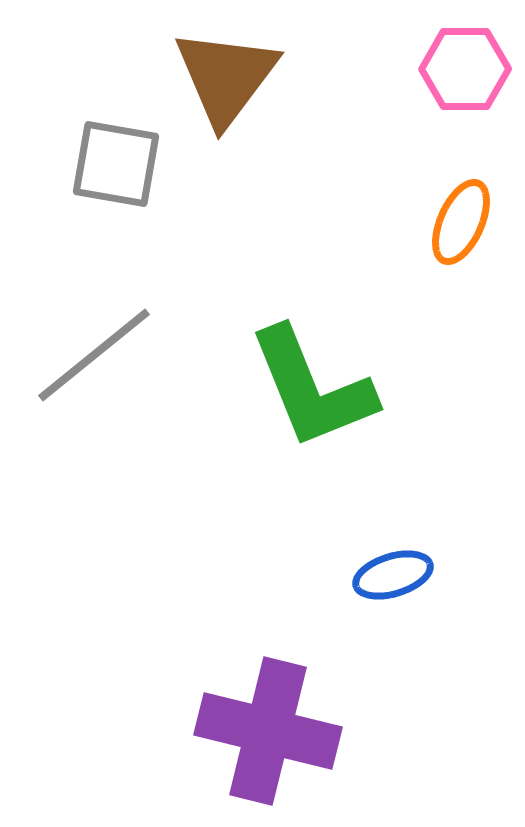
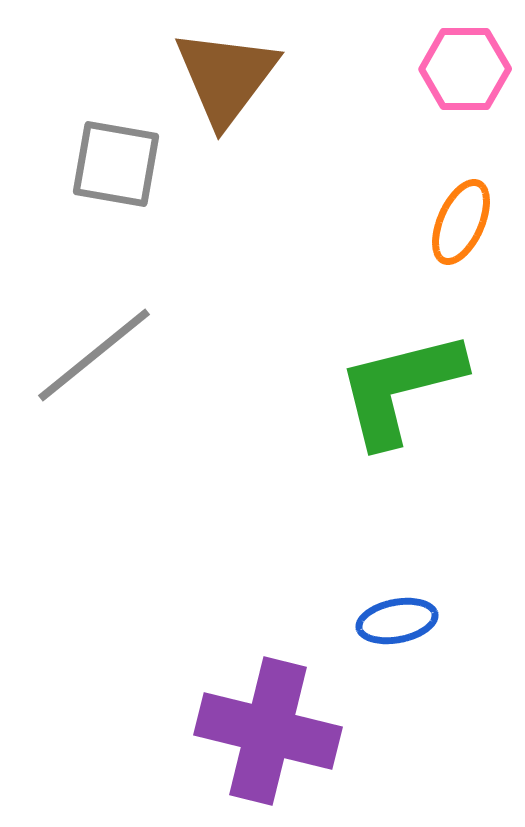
green L-shape: moved 88 px right; rotated 98 degrees clockwise
blue ellipse: moved 4 px right, 46 px down; rotated 6 degrees clockwise
